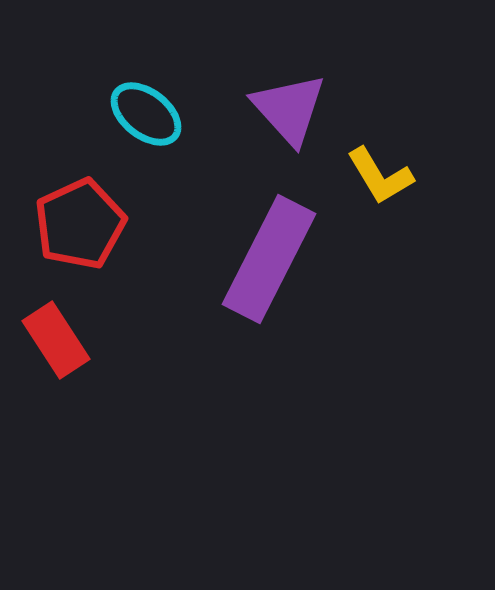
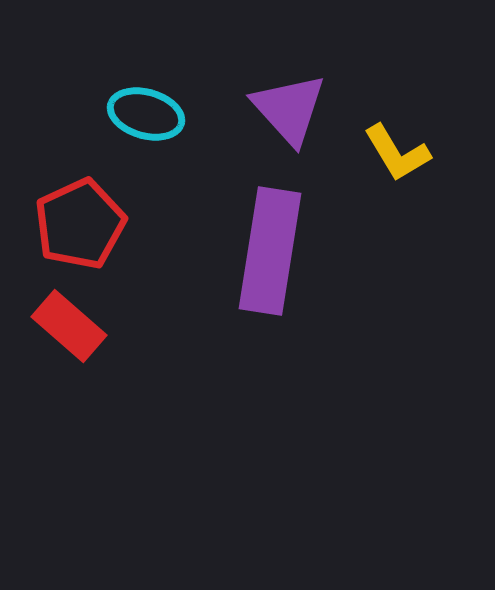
cyan ellipse: rotated 22 degrees counterclockwise
yellow L-shape: moved 17 px right, 23 px up
purple rectangle: moved 1 px right, 8 px up; rotated 18 degrees counterclockwise
red rectangle: moved 13 px right, 14 px up; rotated 16 degrees counterclockwise
